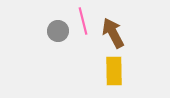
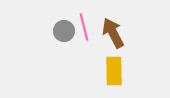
pink line: moved 1 px right, 6 px down
gray circle: moved 6 px right
